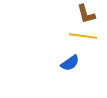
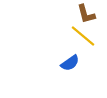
yellow line: rotated 32 degrees clockwise
